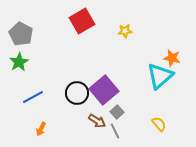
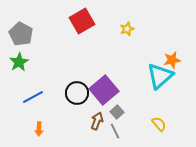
yellow star: moved 2 px right, 2 px up; rotated 16 degrees counterclockwise
orange star: moved 2 px down; rotated 24 degrees counterclockwise
brown arrow: rotated 102 degrees counterclockwise
orange arrow: moved 2 px left; rotated 24 degrees counterclockwise
